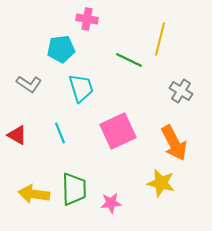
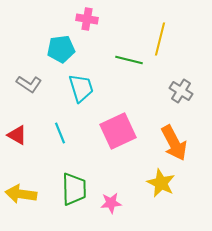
green line: rotated 12 degrees counterclockwise
yellow star: rotated 12 degrees clockwise
yellow arrow: moved 13 px left
